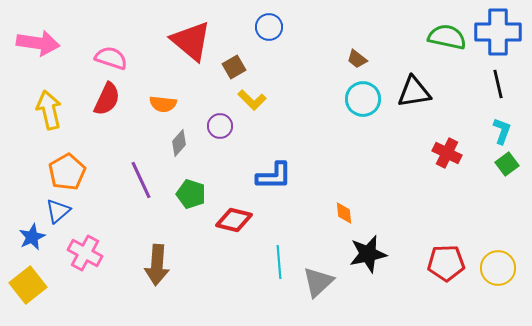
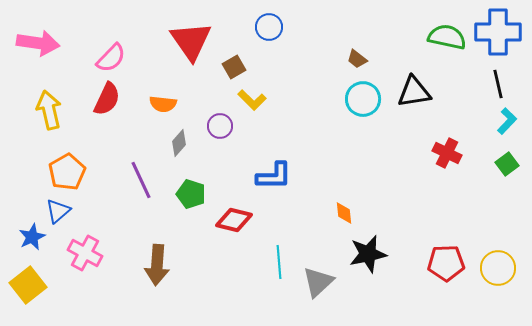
red triangle: rotated 15 degrees clockwise
pink semicircle: rotated 116 degrees clockwise
cyan L-shape: moved 5 px right, 10 px up; rotated 24 degrees clockwise
